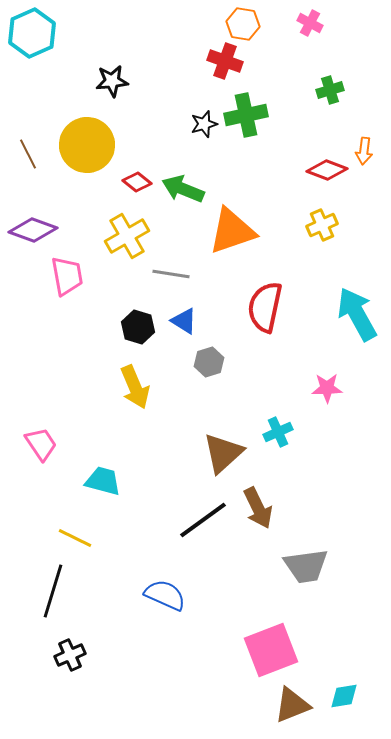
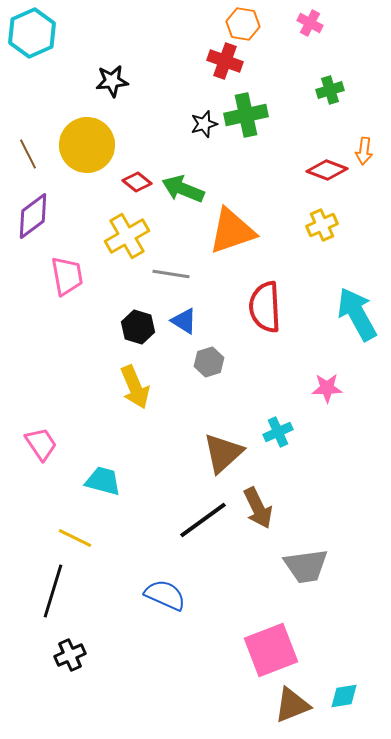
purple diamond at (33, 230): moved 14 px up; rotated 57 degrees counterclockwise
red semicircle at (265, 307): rotated 15 degrees counterclockwise
